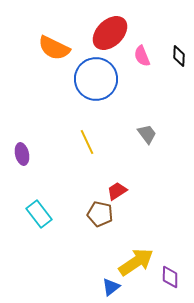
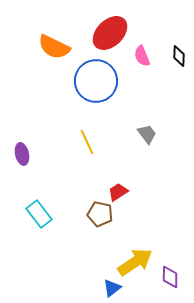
orange semicircle: moved 1 px up
blue circle: moved 2 px down
red trapezoid: moved 1 px right, 1 px down
yellow arrow: moved 1 px left
blue triangle: moved 1 px right, 1 px down
